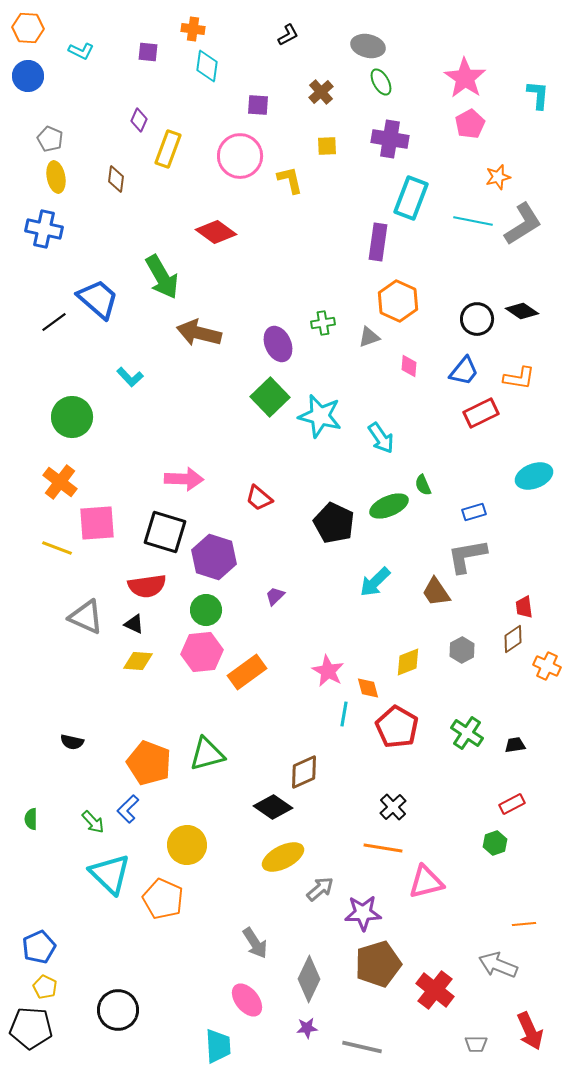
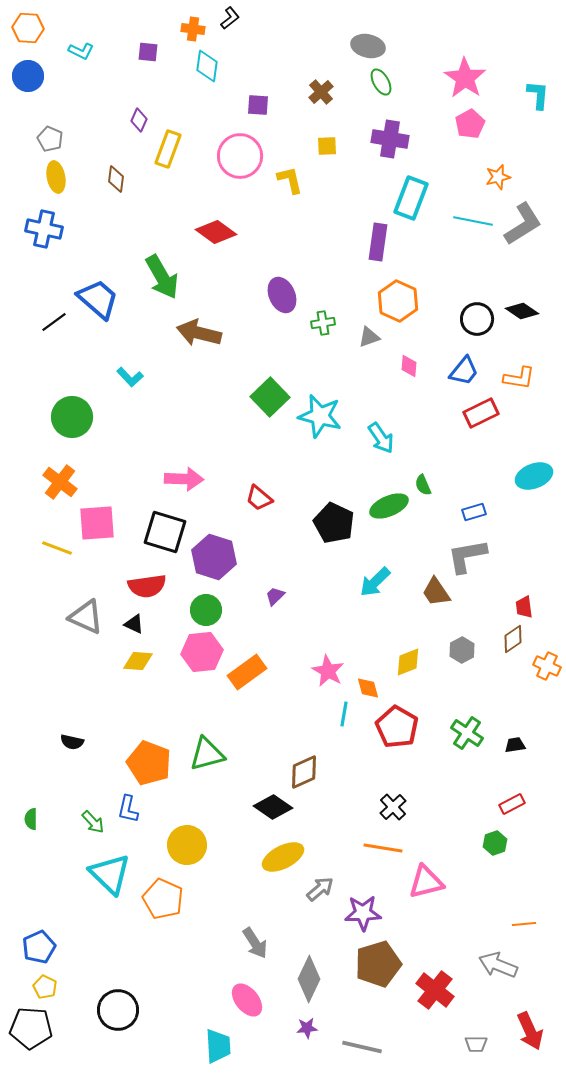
black L-shape at (288, 35): moved 58 px left, 17 px up; rotated 10 degrees counterclockwise
purple ellipse at (278, 344): moved 4 px right, 49 px up
blue L-shape at (128, 809): rotated 32 degrees counterclockwise
